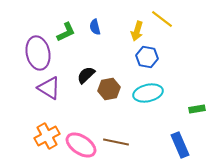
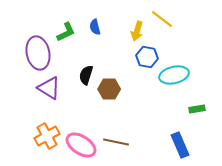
black semicircle: rotated 30 degrees counterclockwise
brown hexagon: rotated 10 degrees clockwise
cyan ellipse: moved 26 px right, 18 px up
